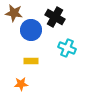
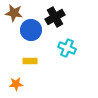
black cross: rotated 30 degrees clockwise
yellow rectangle: moved 1 px left
orange star: moved 5 px left
